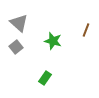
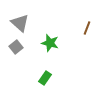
gray triangle: moved 1 px right
brown line: moved 1 px right, 2 px up
green star: moved 3 px left, 2 px down
